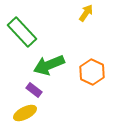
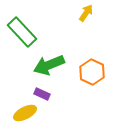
purple rectangle: moved 8 px right, 4 px down; rotated 14 degrees counterclockwise
